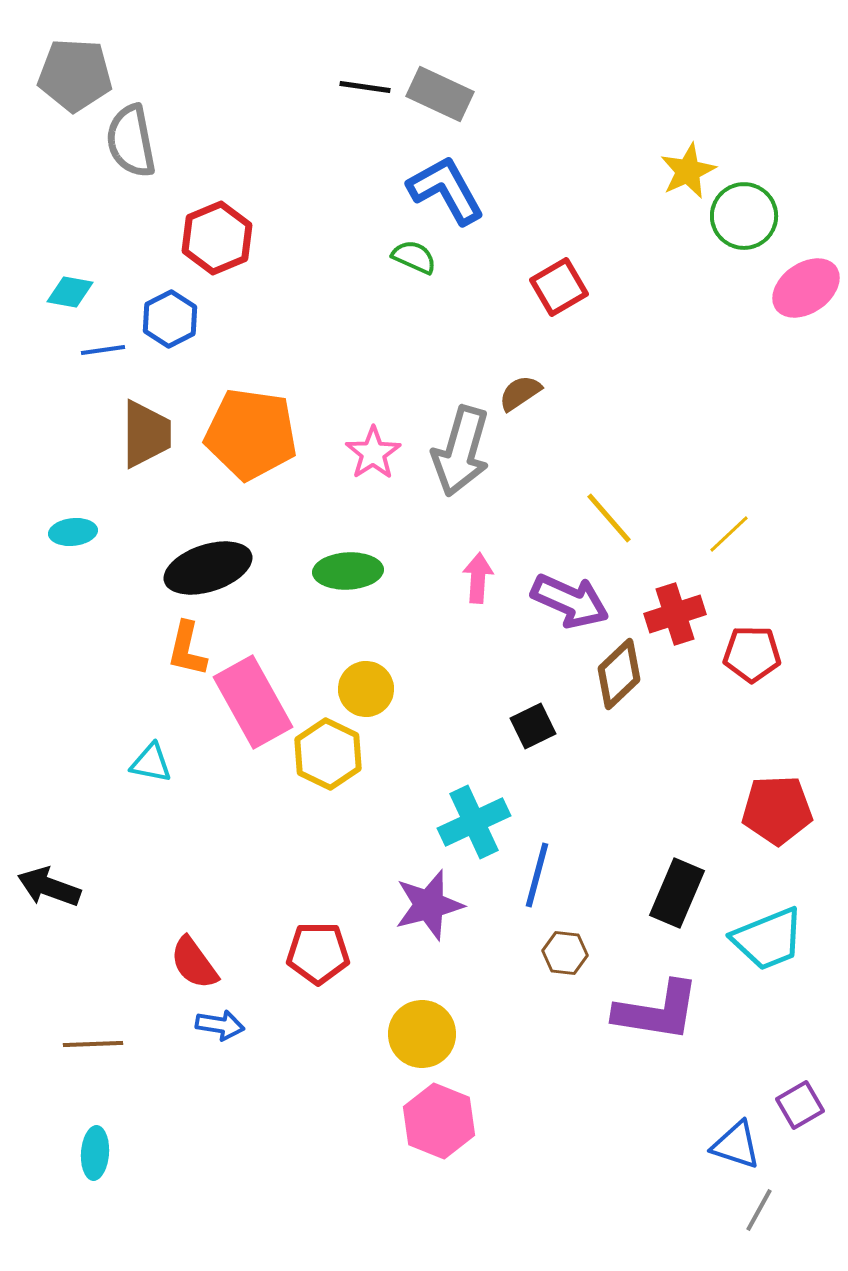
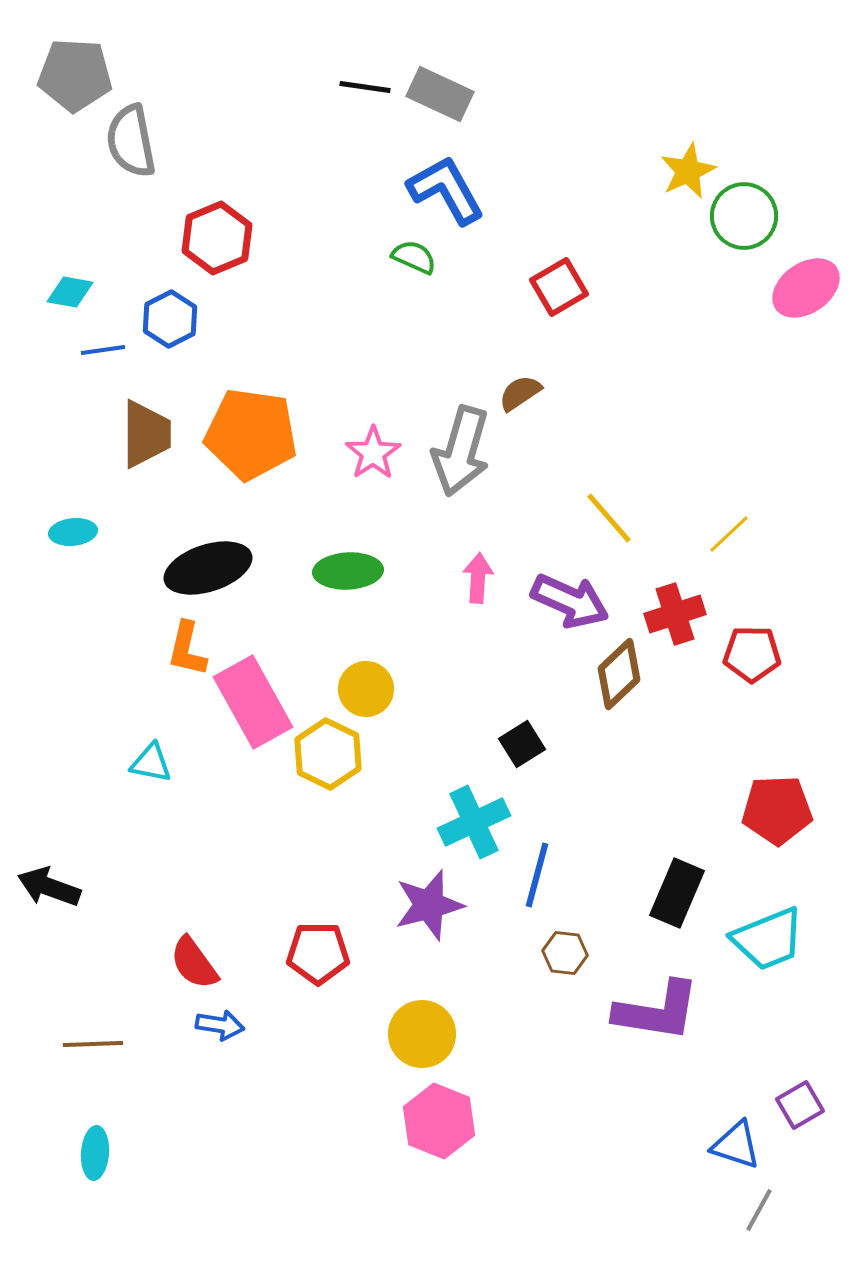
black square at (533, 726): moved 11 px left, 18 px down; rotated 6 degrees counterclockwise
